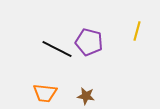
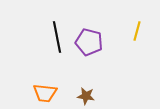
black line: moved 12 px up; rotated 52 degrees clockwise
